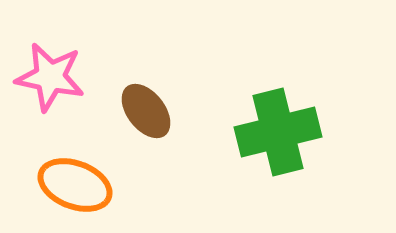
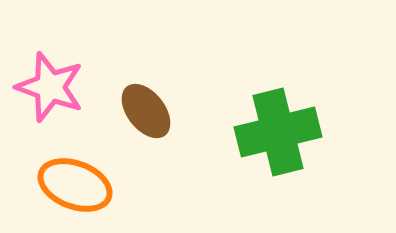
pink star: moved 10 px down; rotated 8 degrees clockwise
